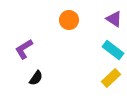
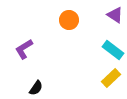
purple triangle: moved 1 px right, 4 px up
black semicircle: moved 10 px down
